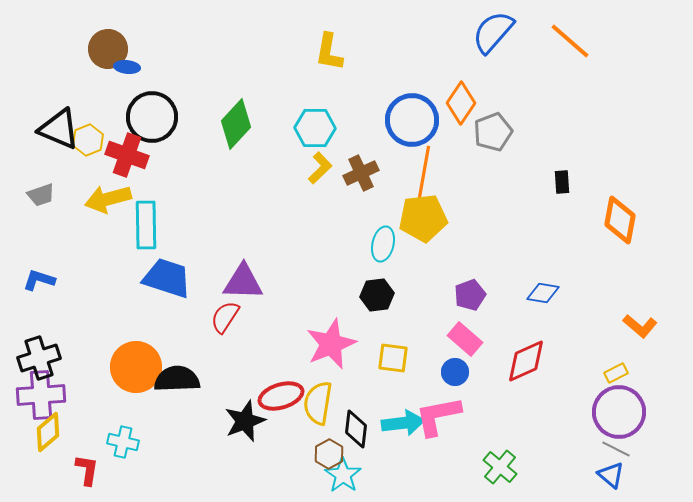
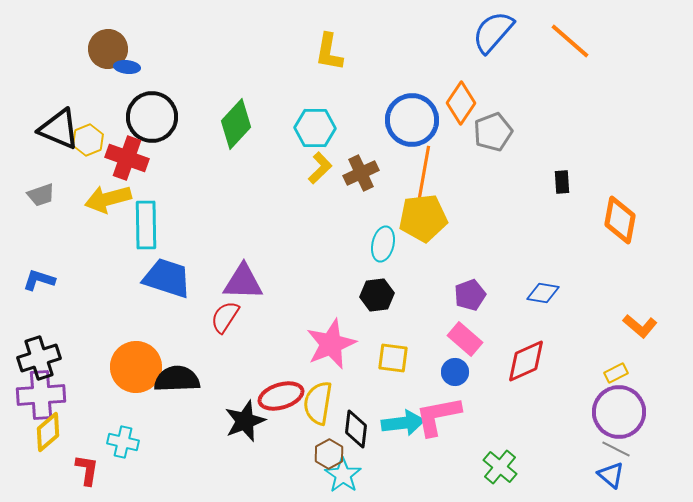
red cross at (127, 155): moved 3 px down
